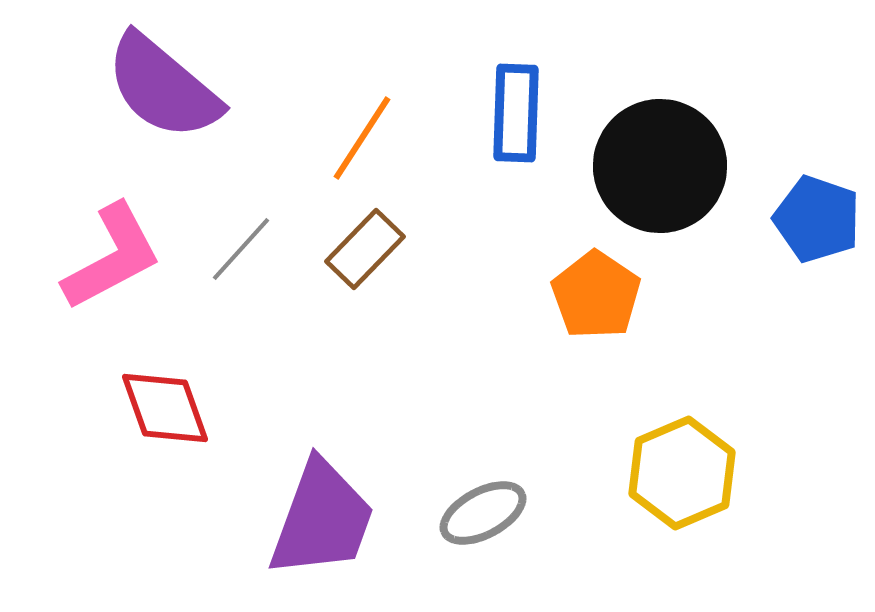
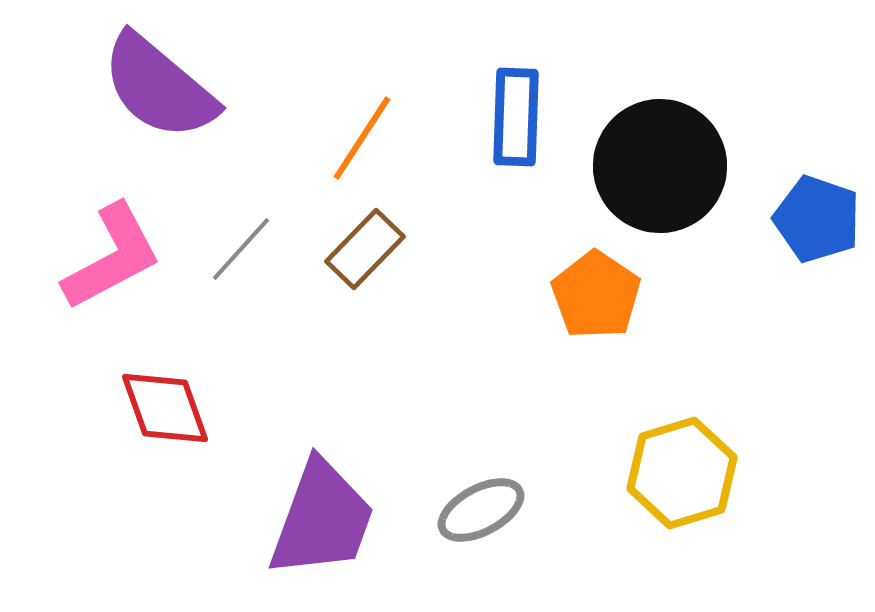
purple semicircle: moved 4 px left
blue rectangle: moved 4 px down
yellow hexagon: rotated 6 degrees clockwise
gray ellipse: moved 2 px left, 3 px up
